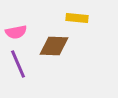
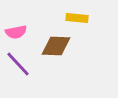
brown diamond: moved 2 px right
purple line: rotated 20 degrees counterclockwise
